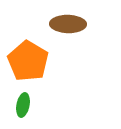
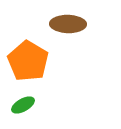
green ellipse: rotated 50 degrees clockwise
